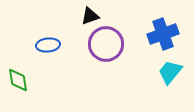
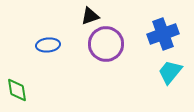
green diamond: moved 1 px left, 10 px down
